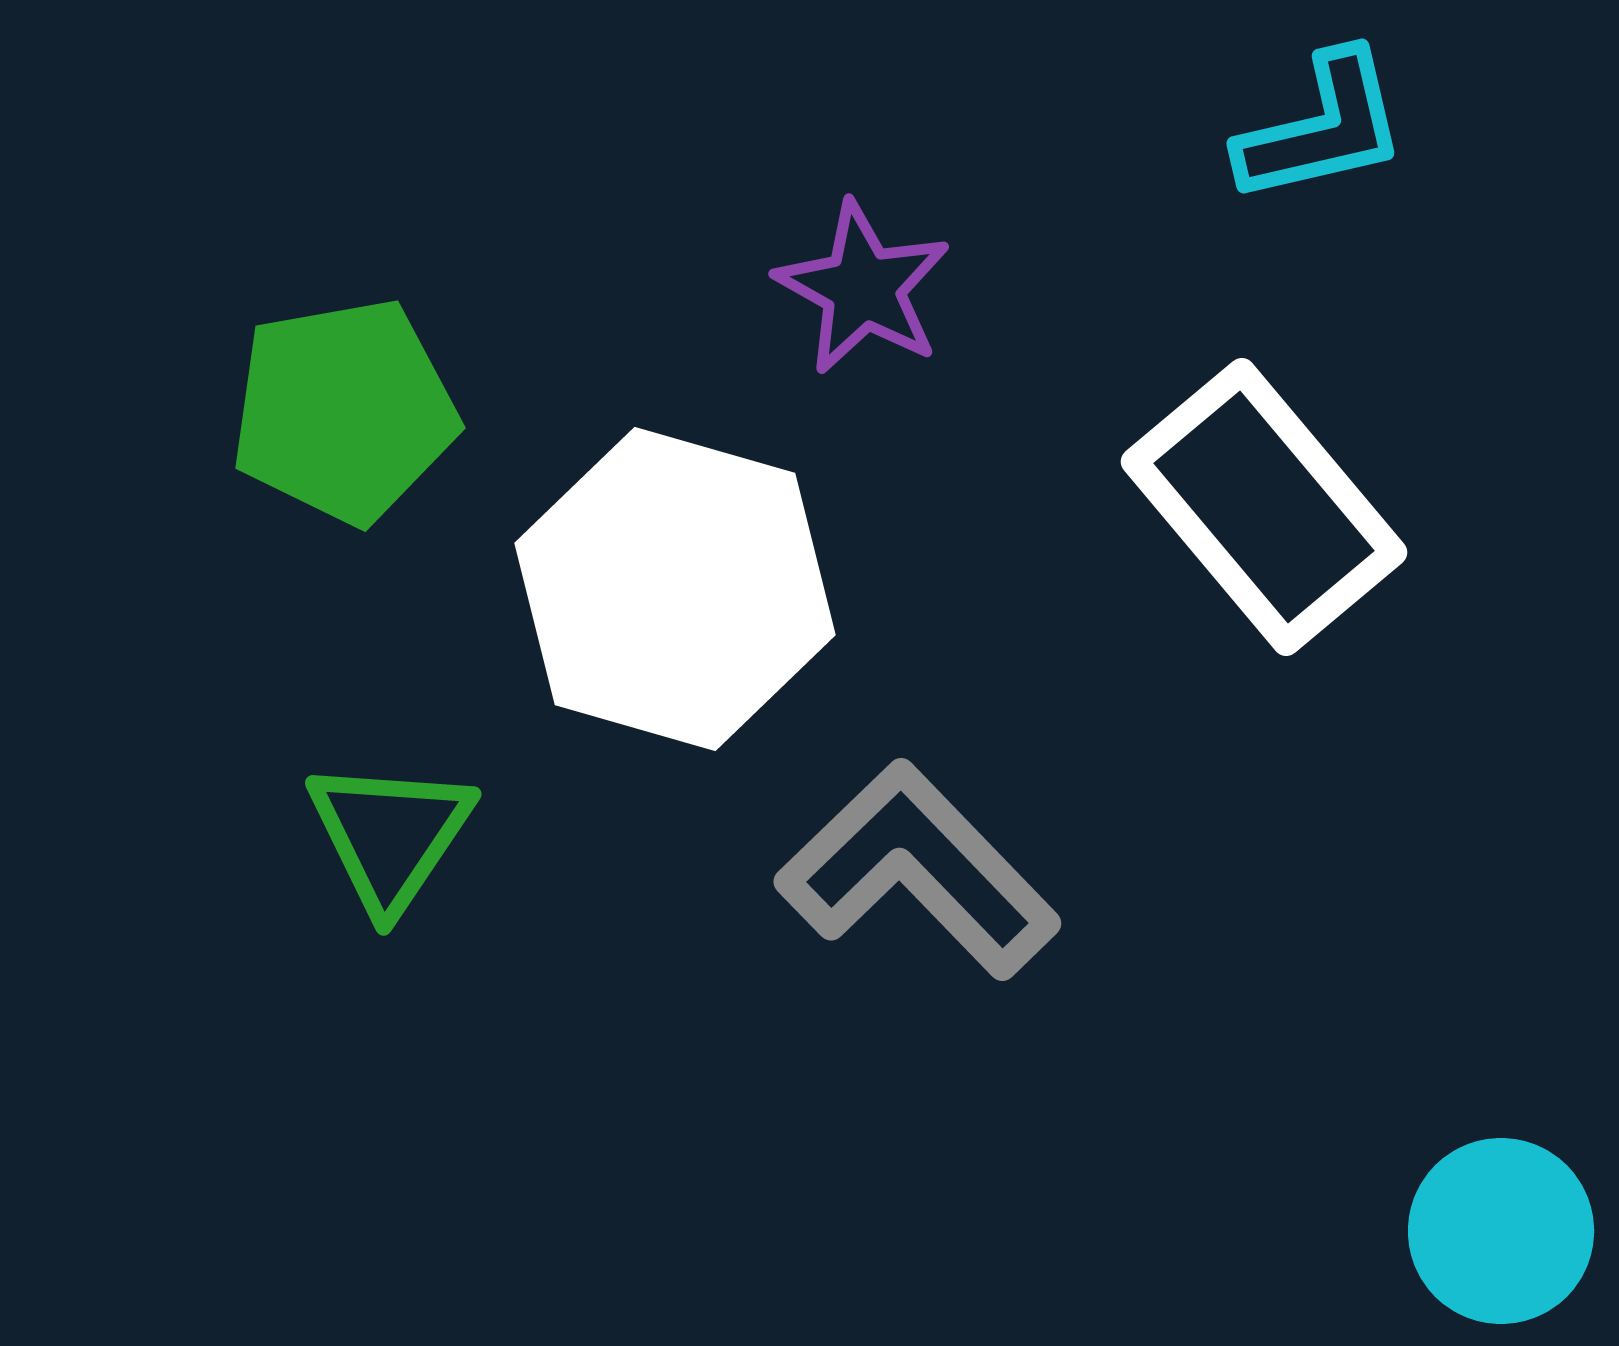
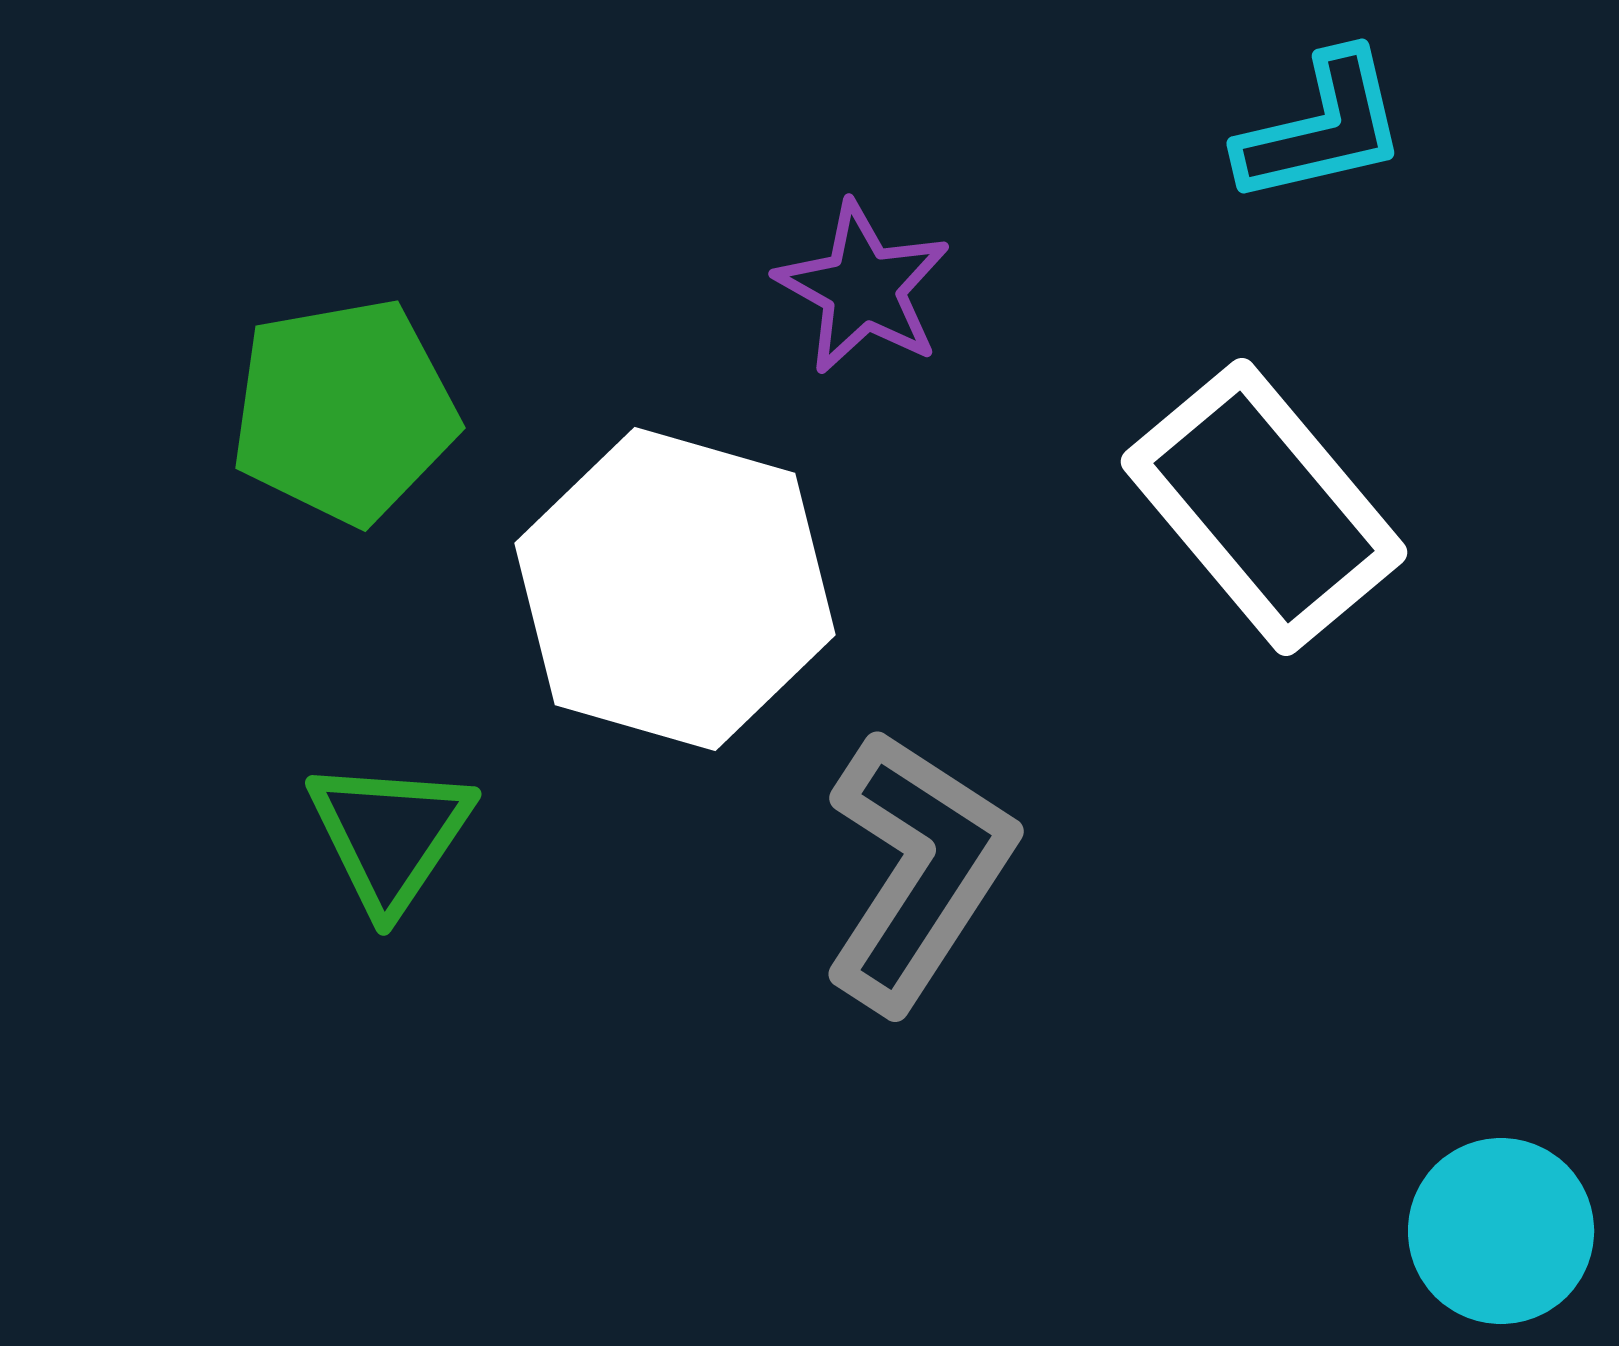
gray L-shape: rotated 77 degrees clockwise
